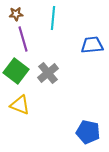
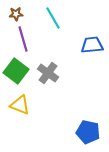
cyan line: rotated 35 degrees counterclockwise
gray cross: rotated 15 degrees counterclockwise
